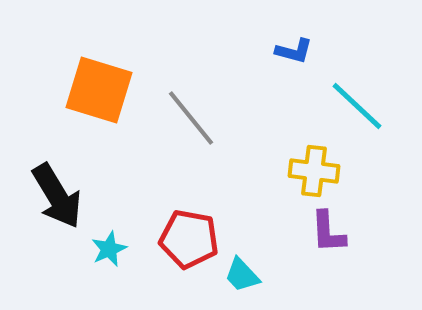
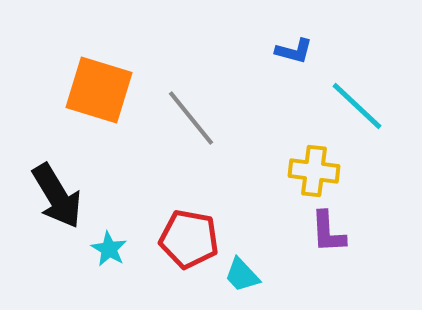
cyan star: rotated 18 degrees counterclockwise
